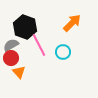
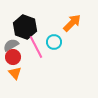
pink line: moved 3 px left, 2 px down
cyan circle: moved 9 px left, 10 px up
red circle: moved 2 px right, 1 px up
orange triangle: moved 4 px left, 1 px down
